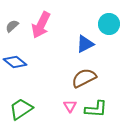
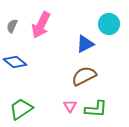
gray semicircle: rotated 24 degrees counterclockwise
brown semicircle: moved 2 px up
